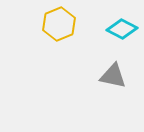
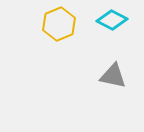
cyan diamond: moved 10 px left, 9 px up
